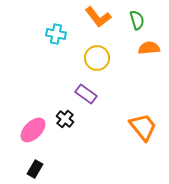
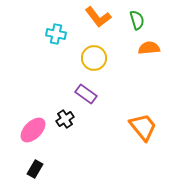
yellow circle: moved 3 px left
black cross: rotated 18 degrees clockwise
